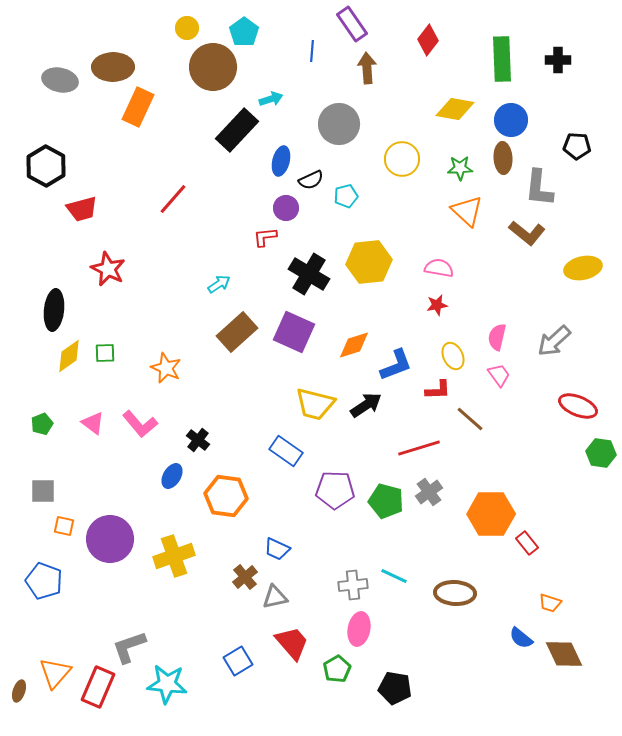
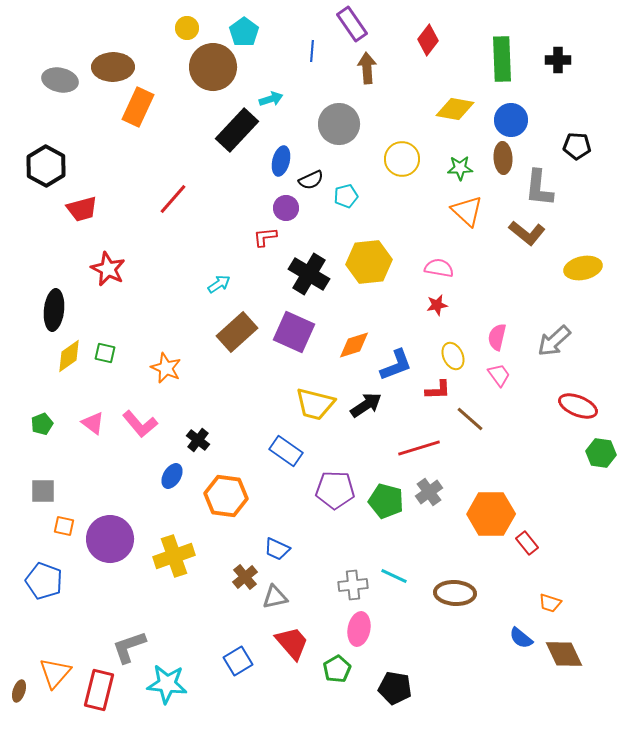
green square at (105, 353): rotated 15 degrees clockwise
red rectangle at (98, 687): moved 1 px right, 3 px down; rotated 9 degrees counterclockwise
